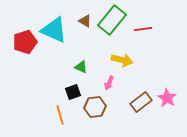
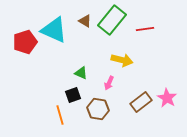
red line: moved 2 px right
green triangle: moved 6 px down
black square: moved 3 px down
brown hexagon: moved 3 px right, 2 px down; rotated 15 degrees clockwise
